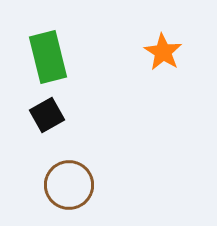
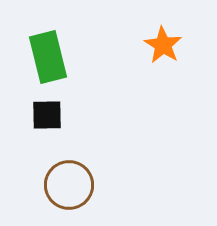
orange star: moved 7 px up
black square: rotated 28 degrees clockwise
